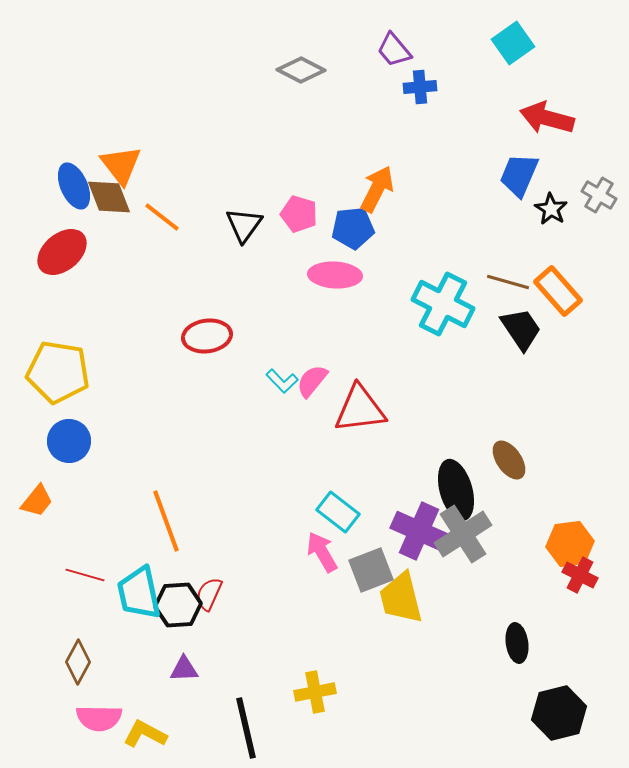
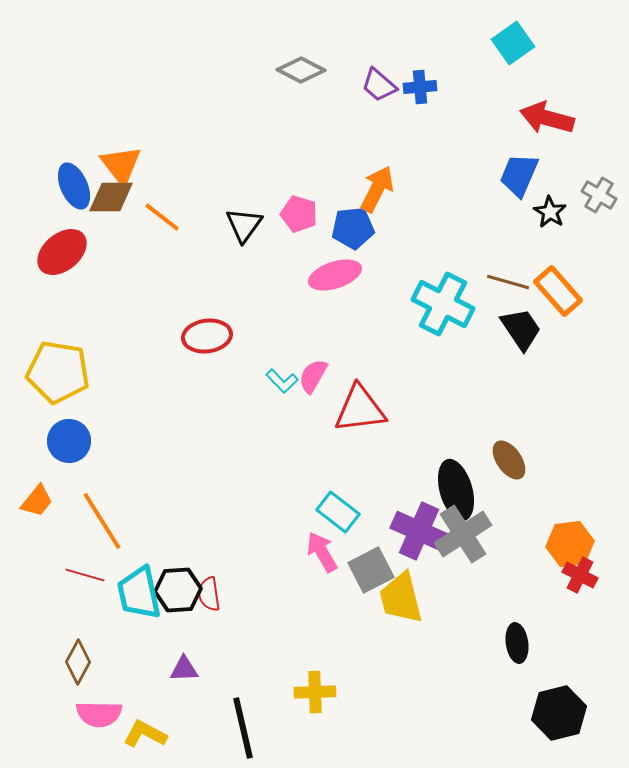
purple trapezoid at (394, 50): moved 15 px left, 35 px down; rotated 9 degrees counterclockwise
brown diamond at (109, 197): moved 2 px right; rotated 69 degrees counterclockwise
black star at (551, 209): moved 1 px left, 3 px down
pink ellipse at (335, 275): rotated 21 degrees counterclockwise
pink semicircle at (312, 381): moved 1 px right, 5 px up; rotated 9 degrees counterclockwise
orange line at (166, 521): moved 64 px left; rotated 12 degrees counterclockwise
gray square at (371, 570): rotated 6 degrees counterclockwise
red semicircle at (209, 594): rotated 32 degrees counterclockwise
black hexagon at (178, 605): moved 15 px up
yellow cross at (315, 692): rotated 9 degrees clockwise
pink semicircle at (99, 718): moved 4 px up
black line at (246, 728): moved 3 px left
